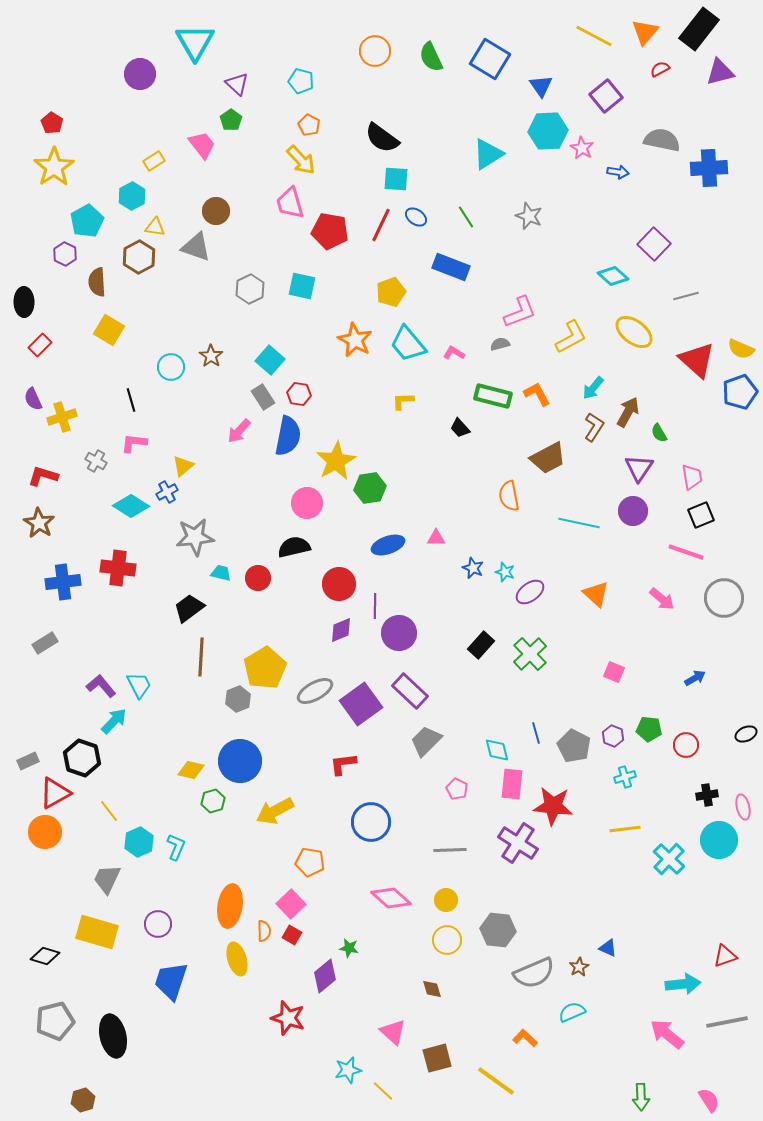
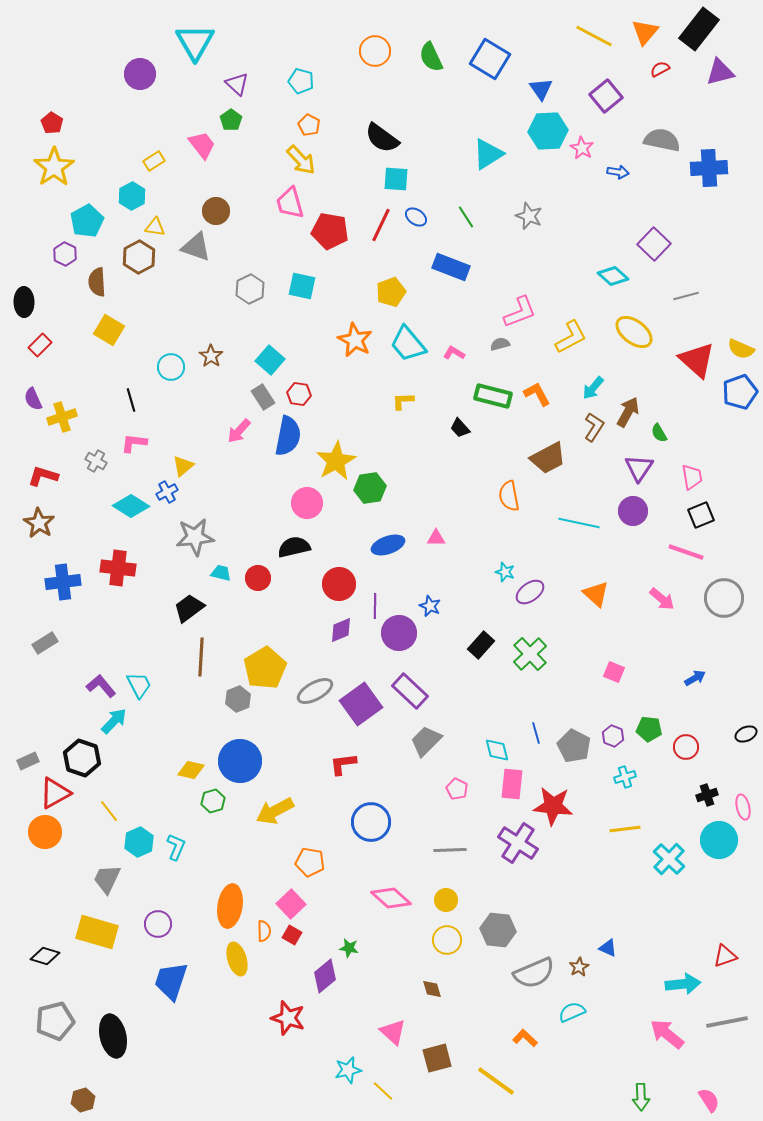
blue triangle at (541, 86): moved 3 px down
blue star at (473, 568): moved 43 px left, 38 px down
red circle at (686, 745): moved 2 px down
black cross at (707, 795): rotated 10 degrees counterclockwise
